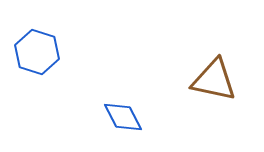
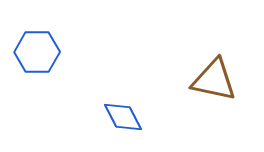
blue hexagon: rotated 18 degrees counterclockwise
